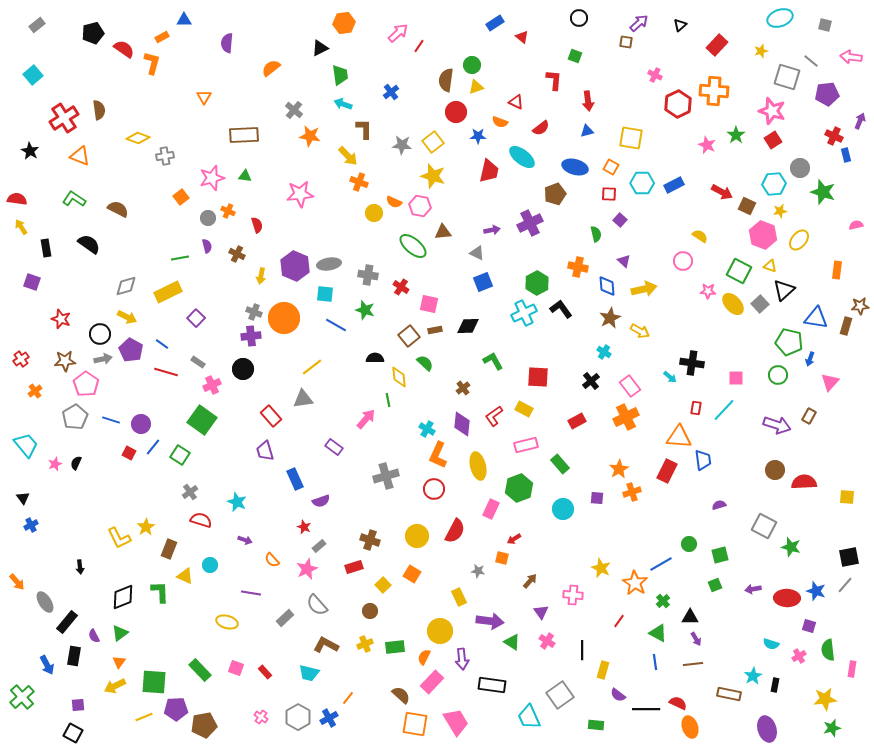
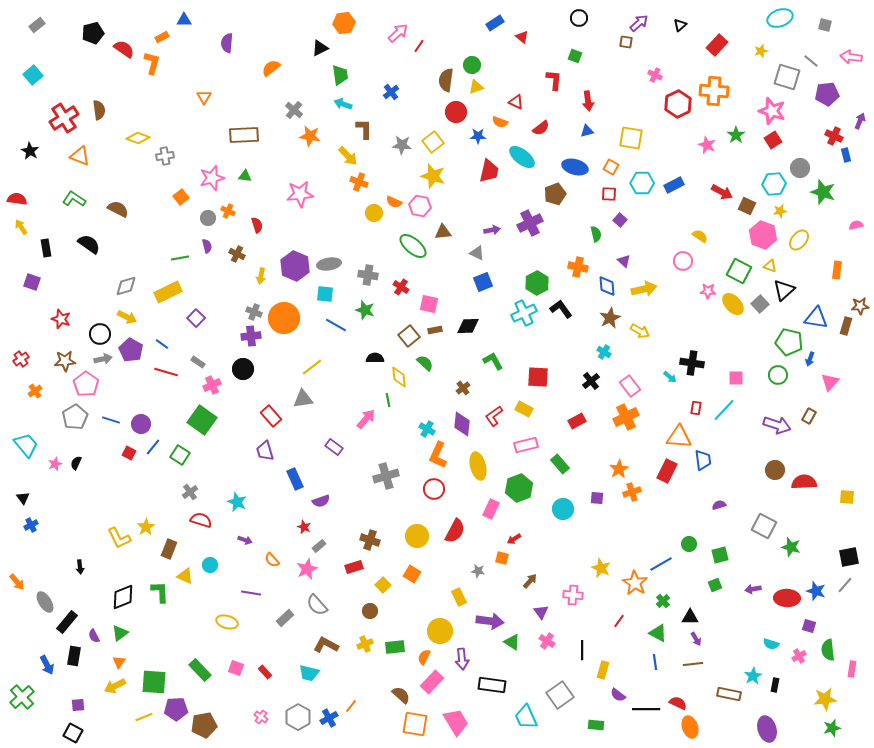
orange line at (348, 698): moved 3 px right, 8 px down
cyan trapezoid at (529, 717): moved 3 px left
